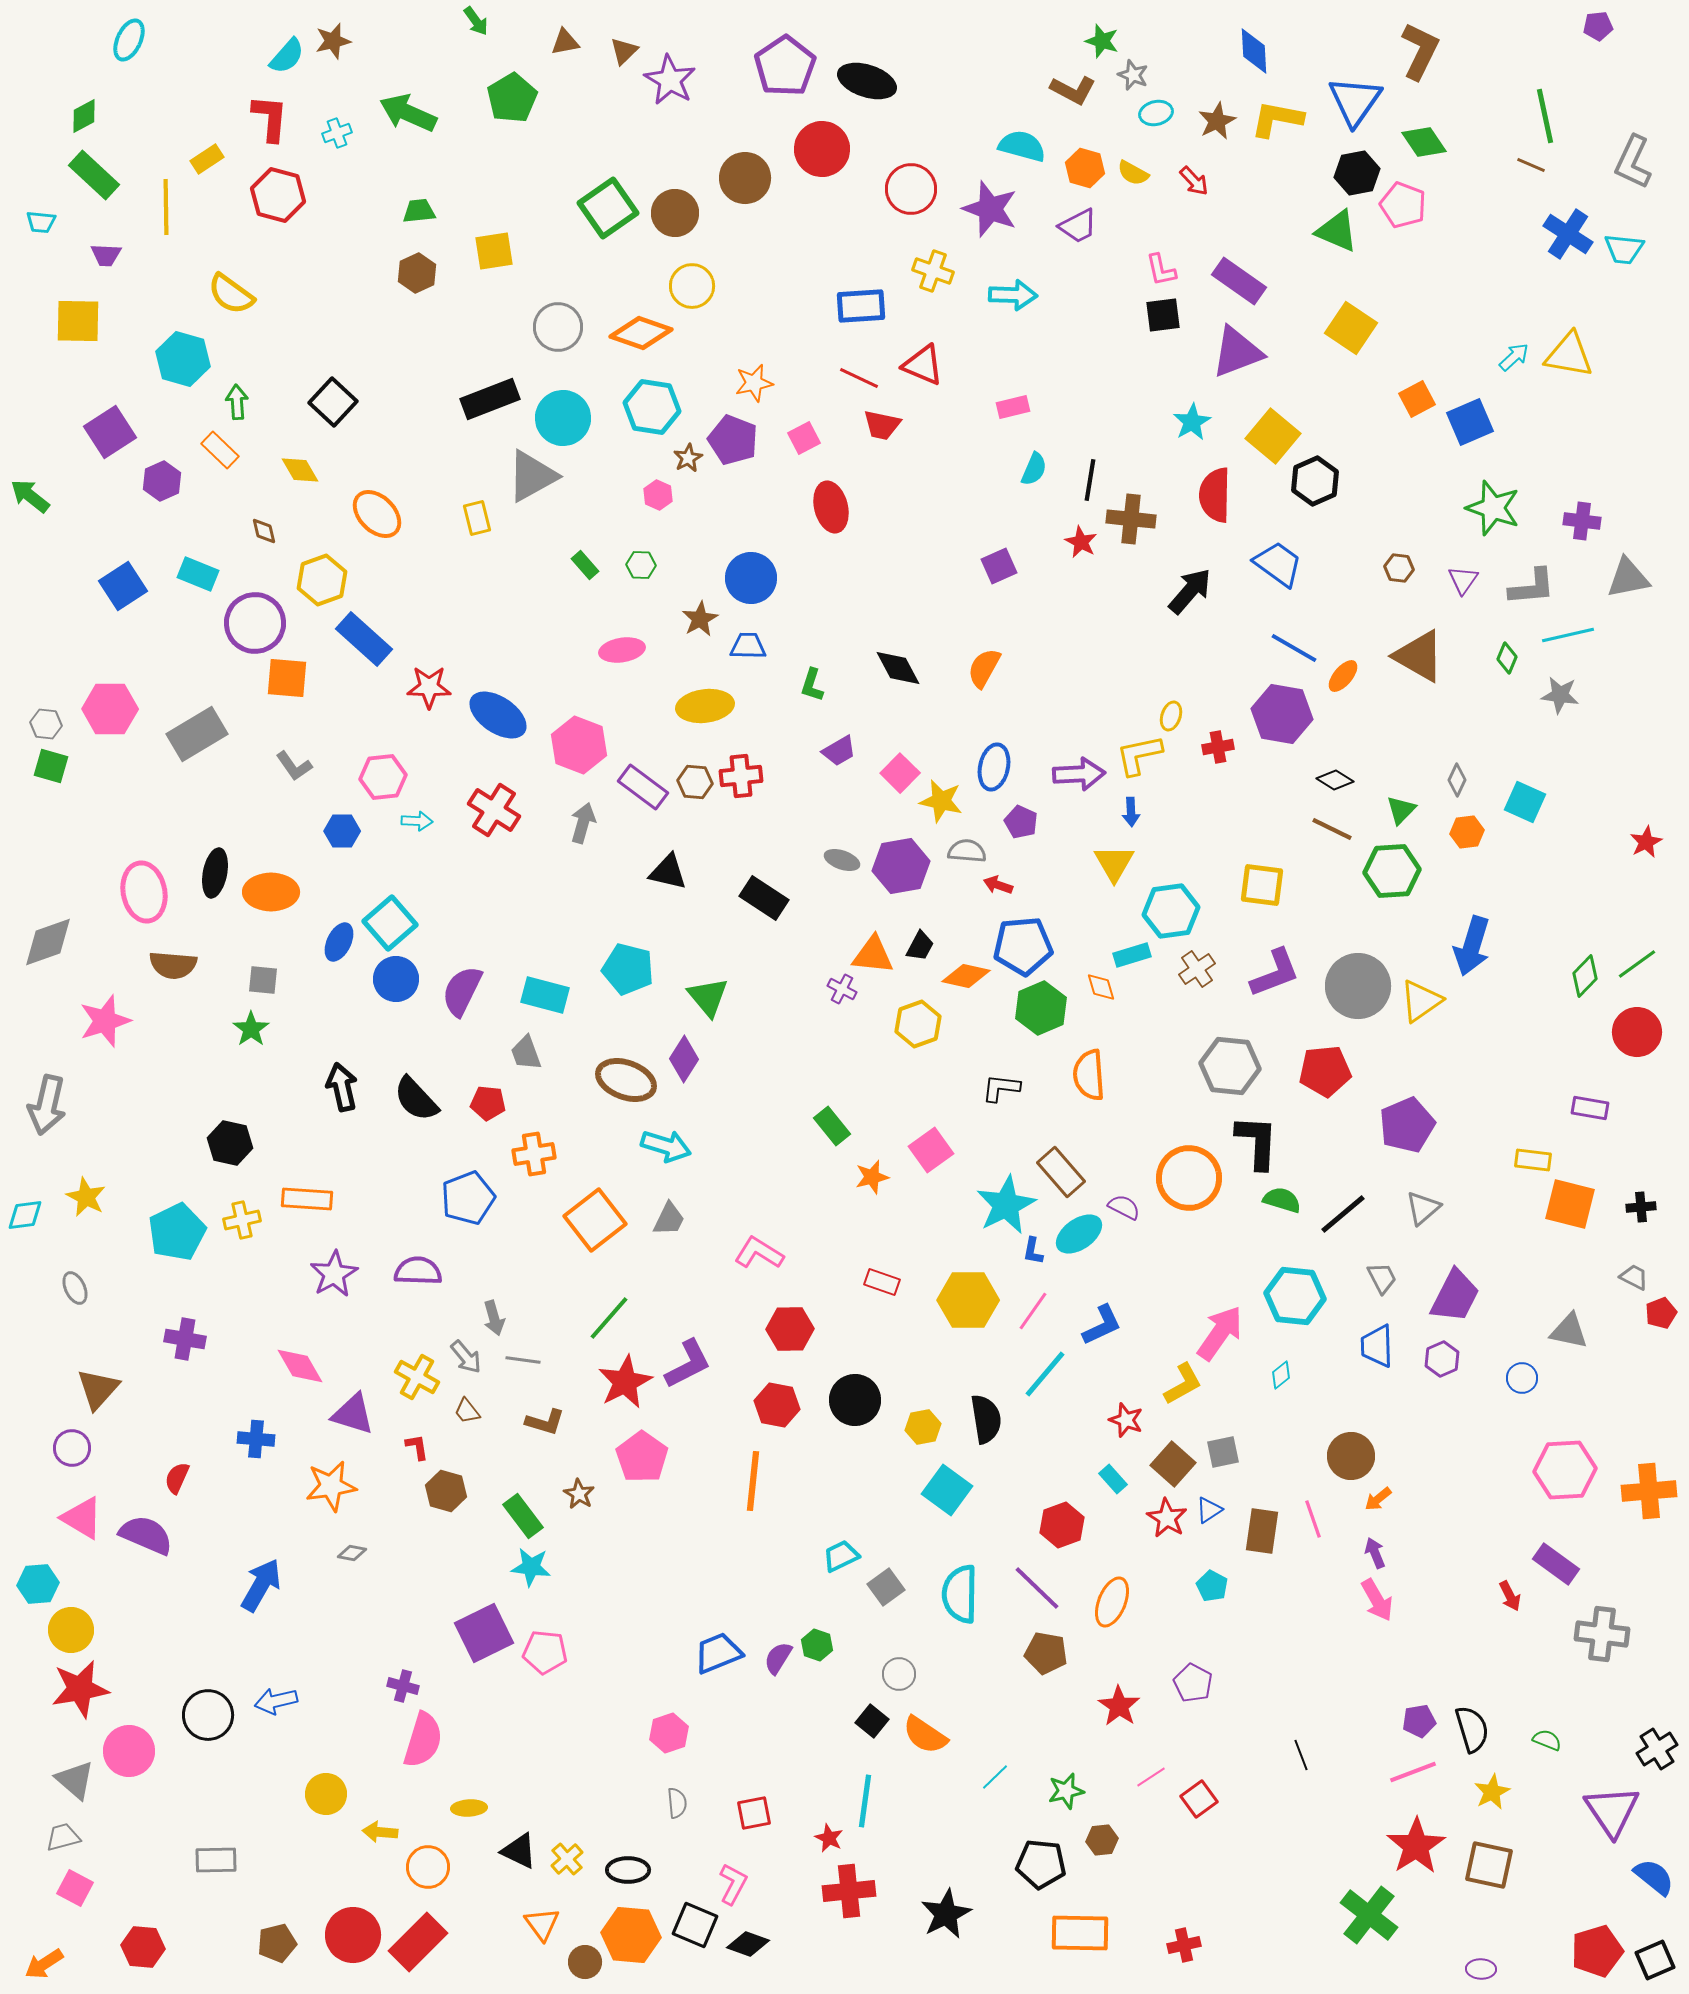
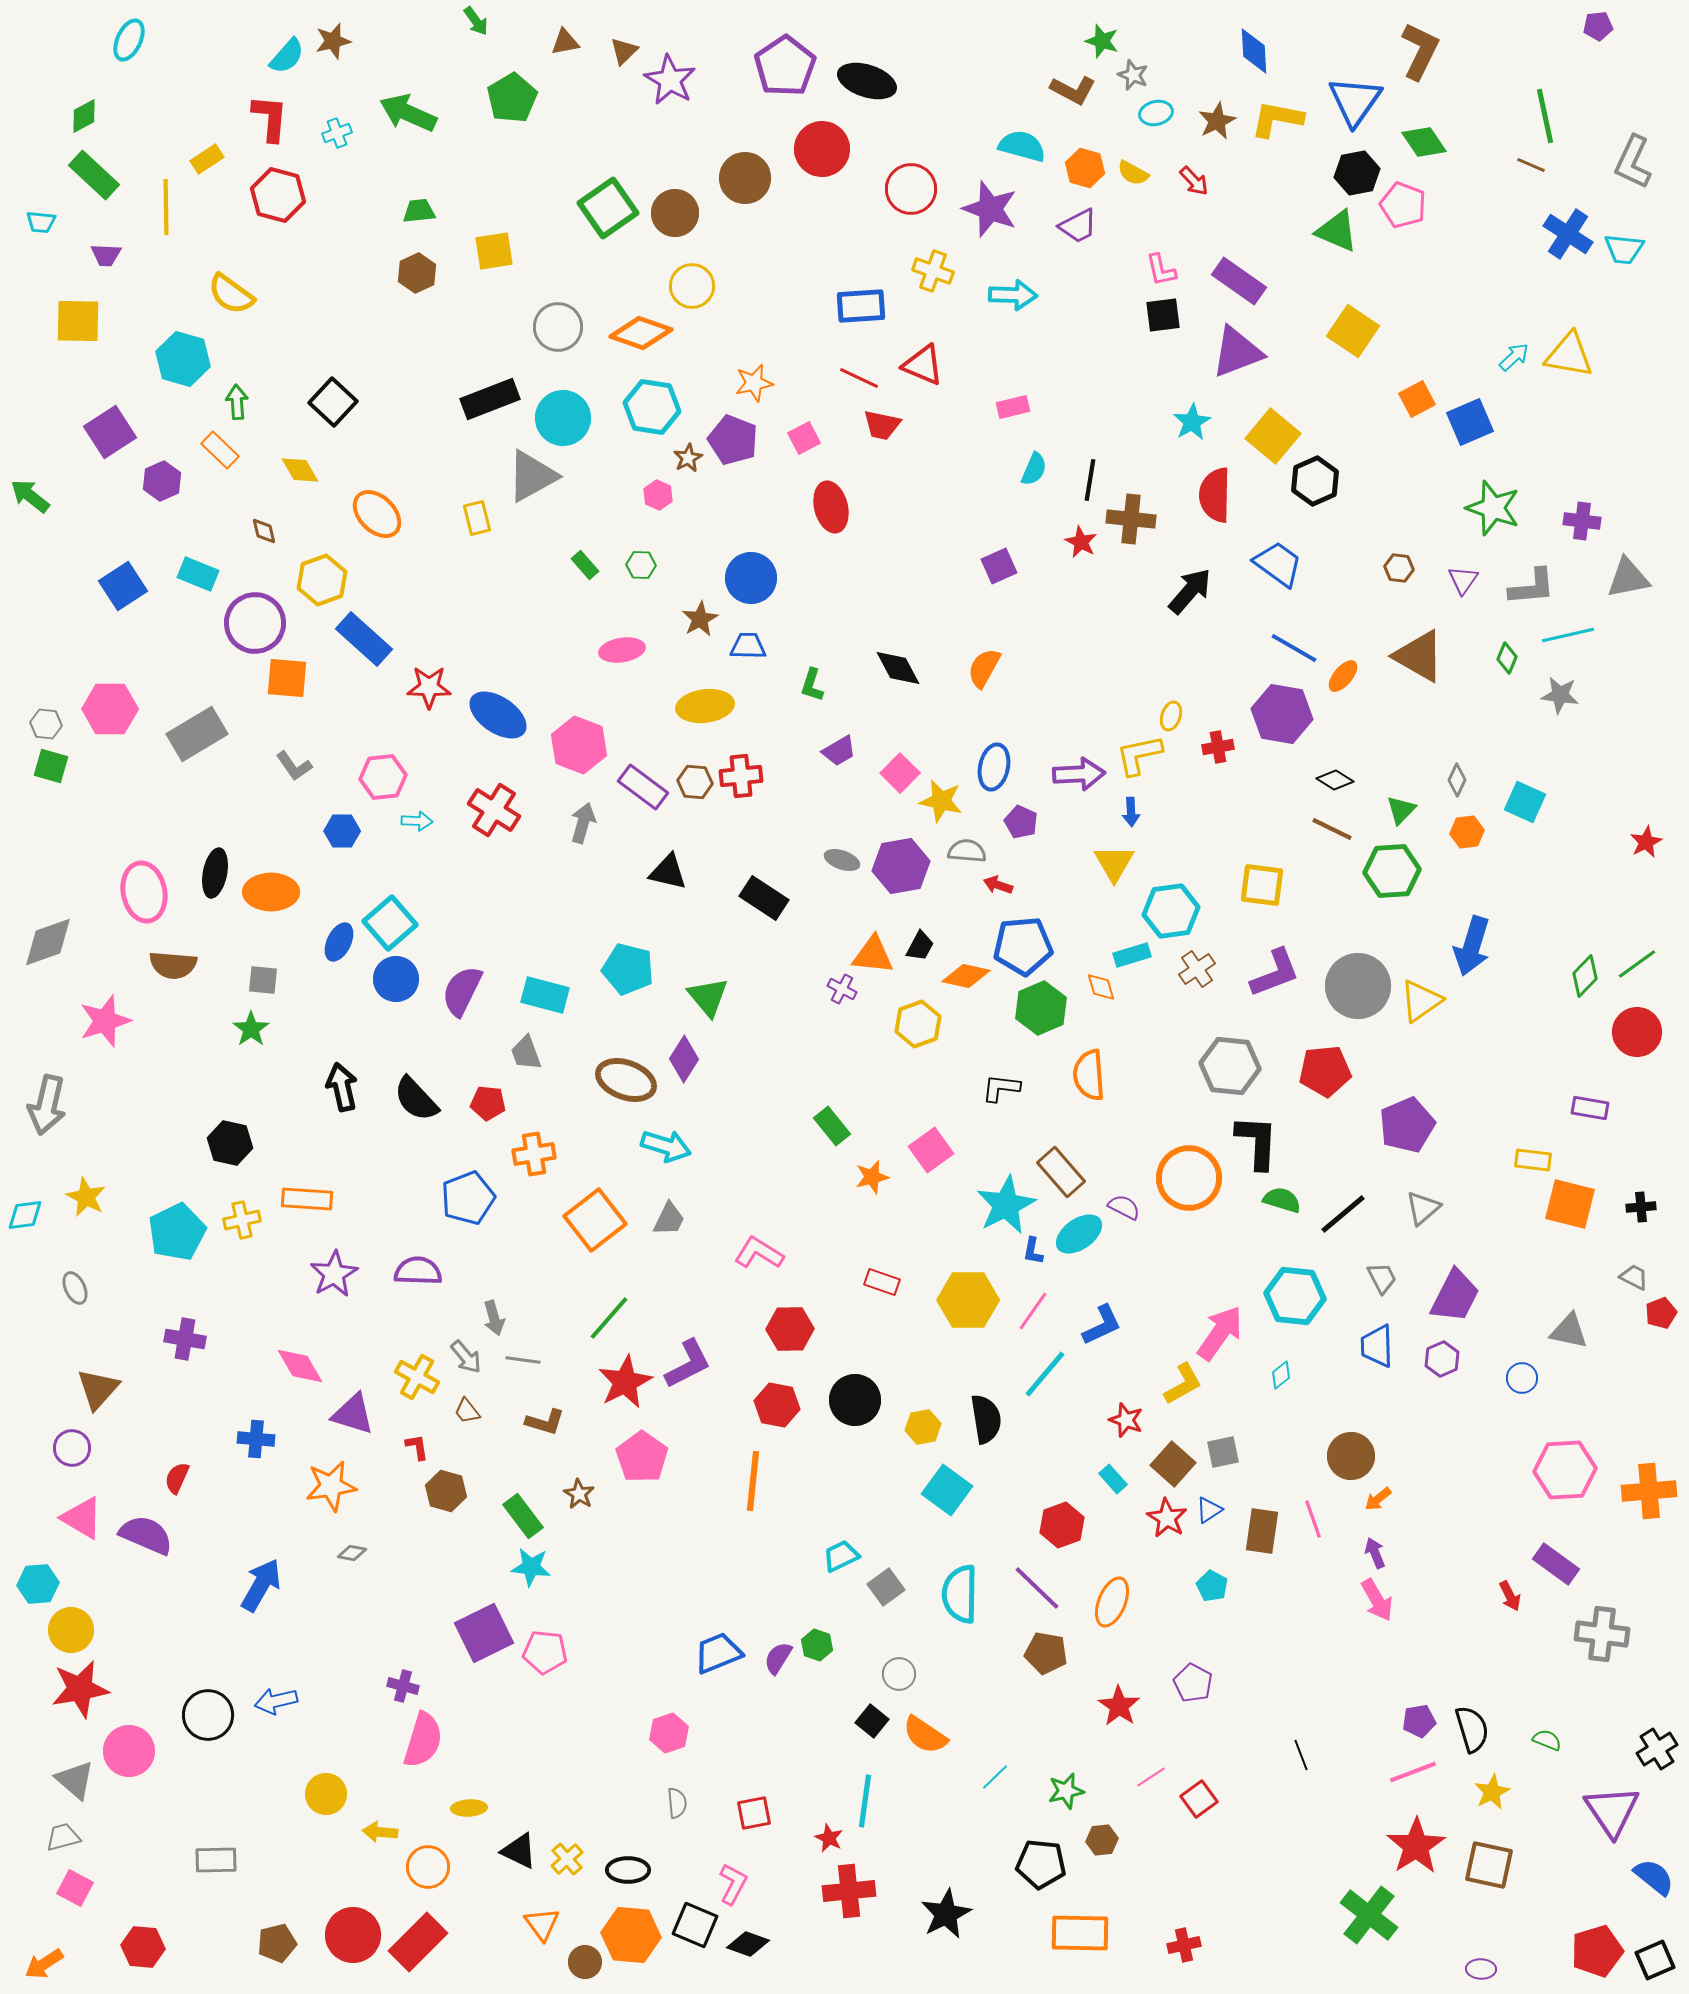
yellow square at (1351, 328): moved 2 px right, 3 px down
